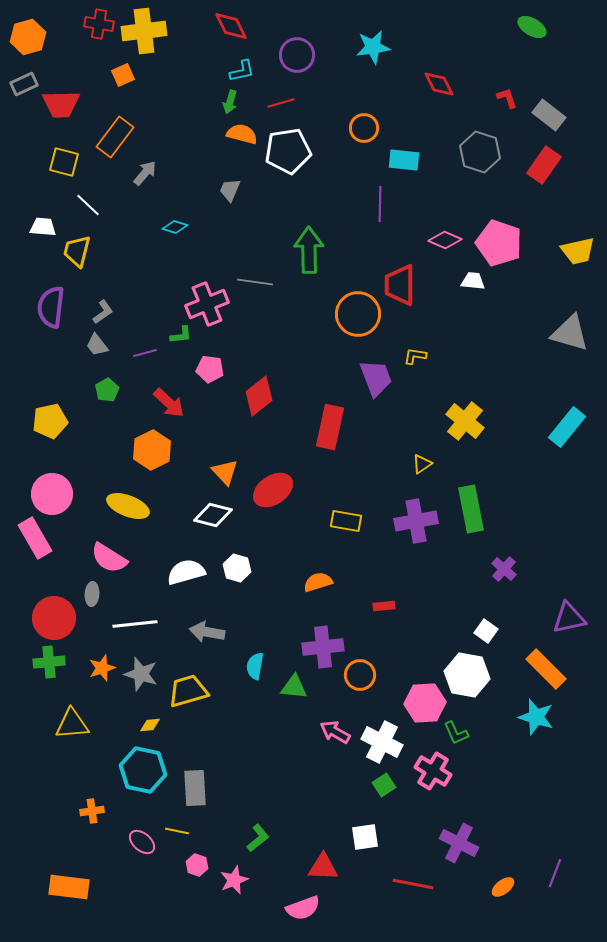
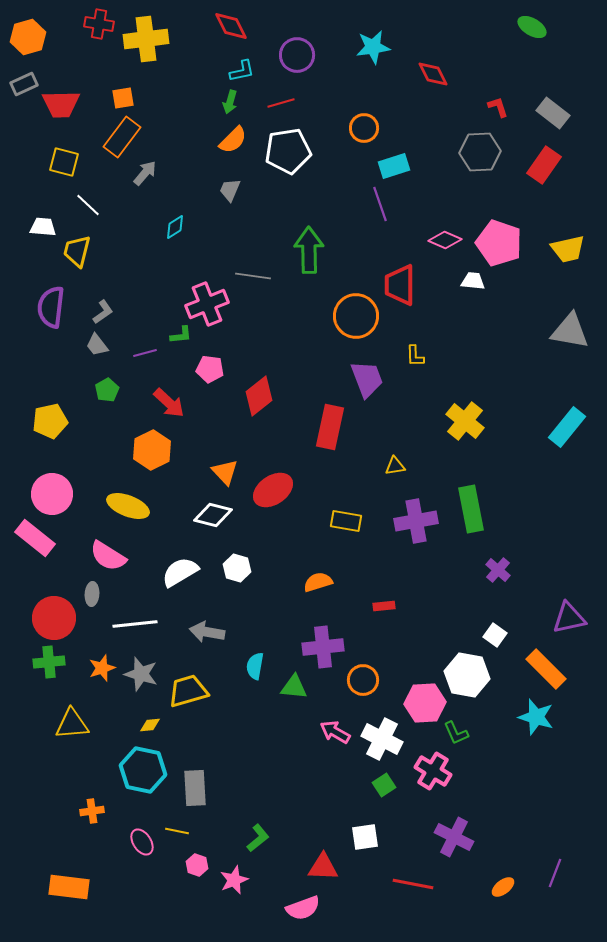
yellow cross at (144, 31): moved 2 px right, 8 px down
orange square at (123, 75): moved 23 px down; rotated 15 degrees clockwise
red diamond at (439, 84): moved 6 px left, 10 px up
red L-shape at (507, 98): moved 9 px left, 9 px down
gray rectangle at (549, 115): moved 4 px right, 2 px up
orange semicircle at (242, 134): moved 9 px left, 6 px down; rotated 120 degrees clockwise
orange rectangle at (115, 137): moved 7 px right
gray hexagon at (480, 152): rotated 21 degrees counterclockwise
cyan rectangle at (404, 160): moved 10 px left, 6 px down; rotated 24 degrees counterclockwise
purple line at (380, 204): rotated 20 degrees counterclockwise
cyan diamond at (175, 227): rotated 50 degrees counterclockwise
yellow trapezoid at (578, 251): moved 10 px left, 2 px up
gray line at (255, 282): moved 2 px left, 6 px up
orange circle at (358, 314): moved 2 px left, 2 px down
gray triangle at (570, 333): moved 2 px up; rotated 6 degrees counterclockwise
yellow L-shape at (415, 356): rotated 100 degrees counterclockwise
purple trapezoid at (376, 378): moved 9 px left, 1 px down
yellow triangle at (422, 464): moved 27 px left, 2 px down; rotated 25 degrees clockwise
pink rectangle at (35, 538): rotated 21 degrees counterclockwise
pink semicircle at (109, 558): moved 1 px left, 2 px up
purple cross at (504, 569): moved 6 px left, 1 px down
white semicircle at (186, 572): moved 6 px left; rotated 15 degrees counterclockwise
white square at (486, 631): moved 9 px right, 4 px down
orange circle at (360, 675): moved 3 px right, 5 px down
white cross at (382, 742): moved 3 px up
pink ellipse at (142, 842): rotated 16 degrees clockwise
purple cross at (459, 843): moved 5 px left, 6 px up
